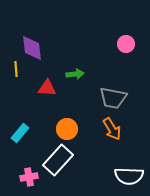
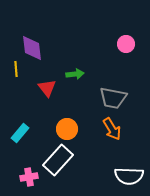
red triangle: rotated 48 degrees clockwise
